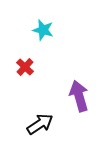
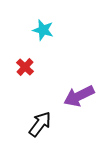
purple arrow: rotated 100 degrees counterclockwise
black arrow: rotated 20 degrees counterclockwise
